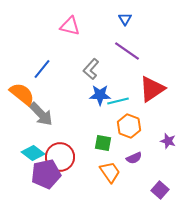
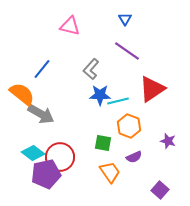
gray arrow: rotated 16 degrees counterclockwise
purple semicircle: moved 1 px up
